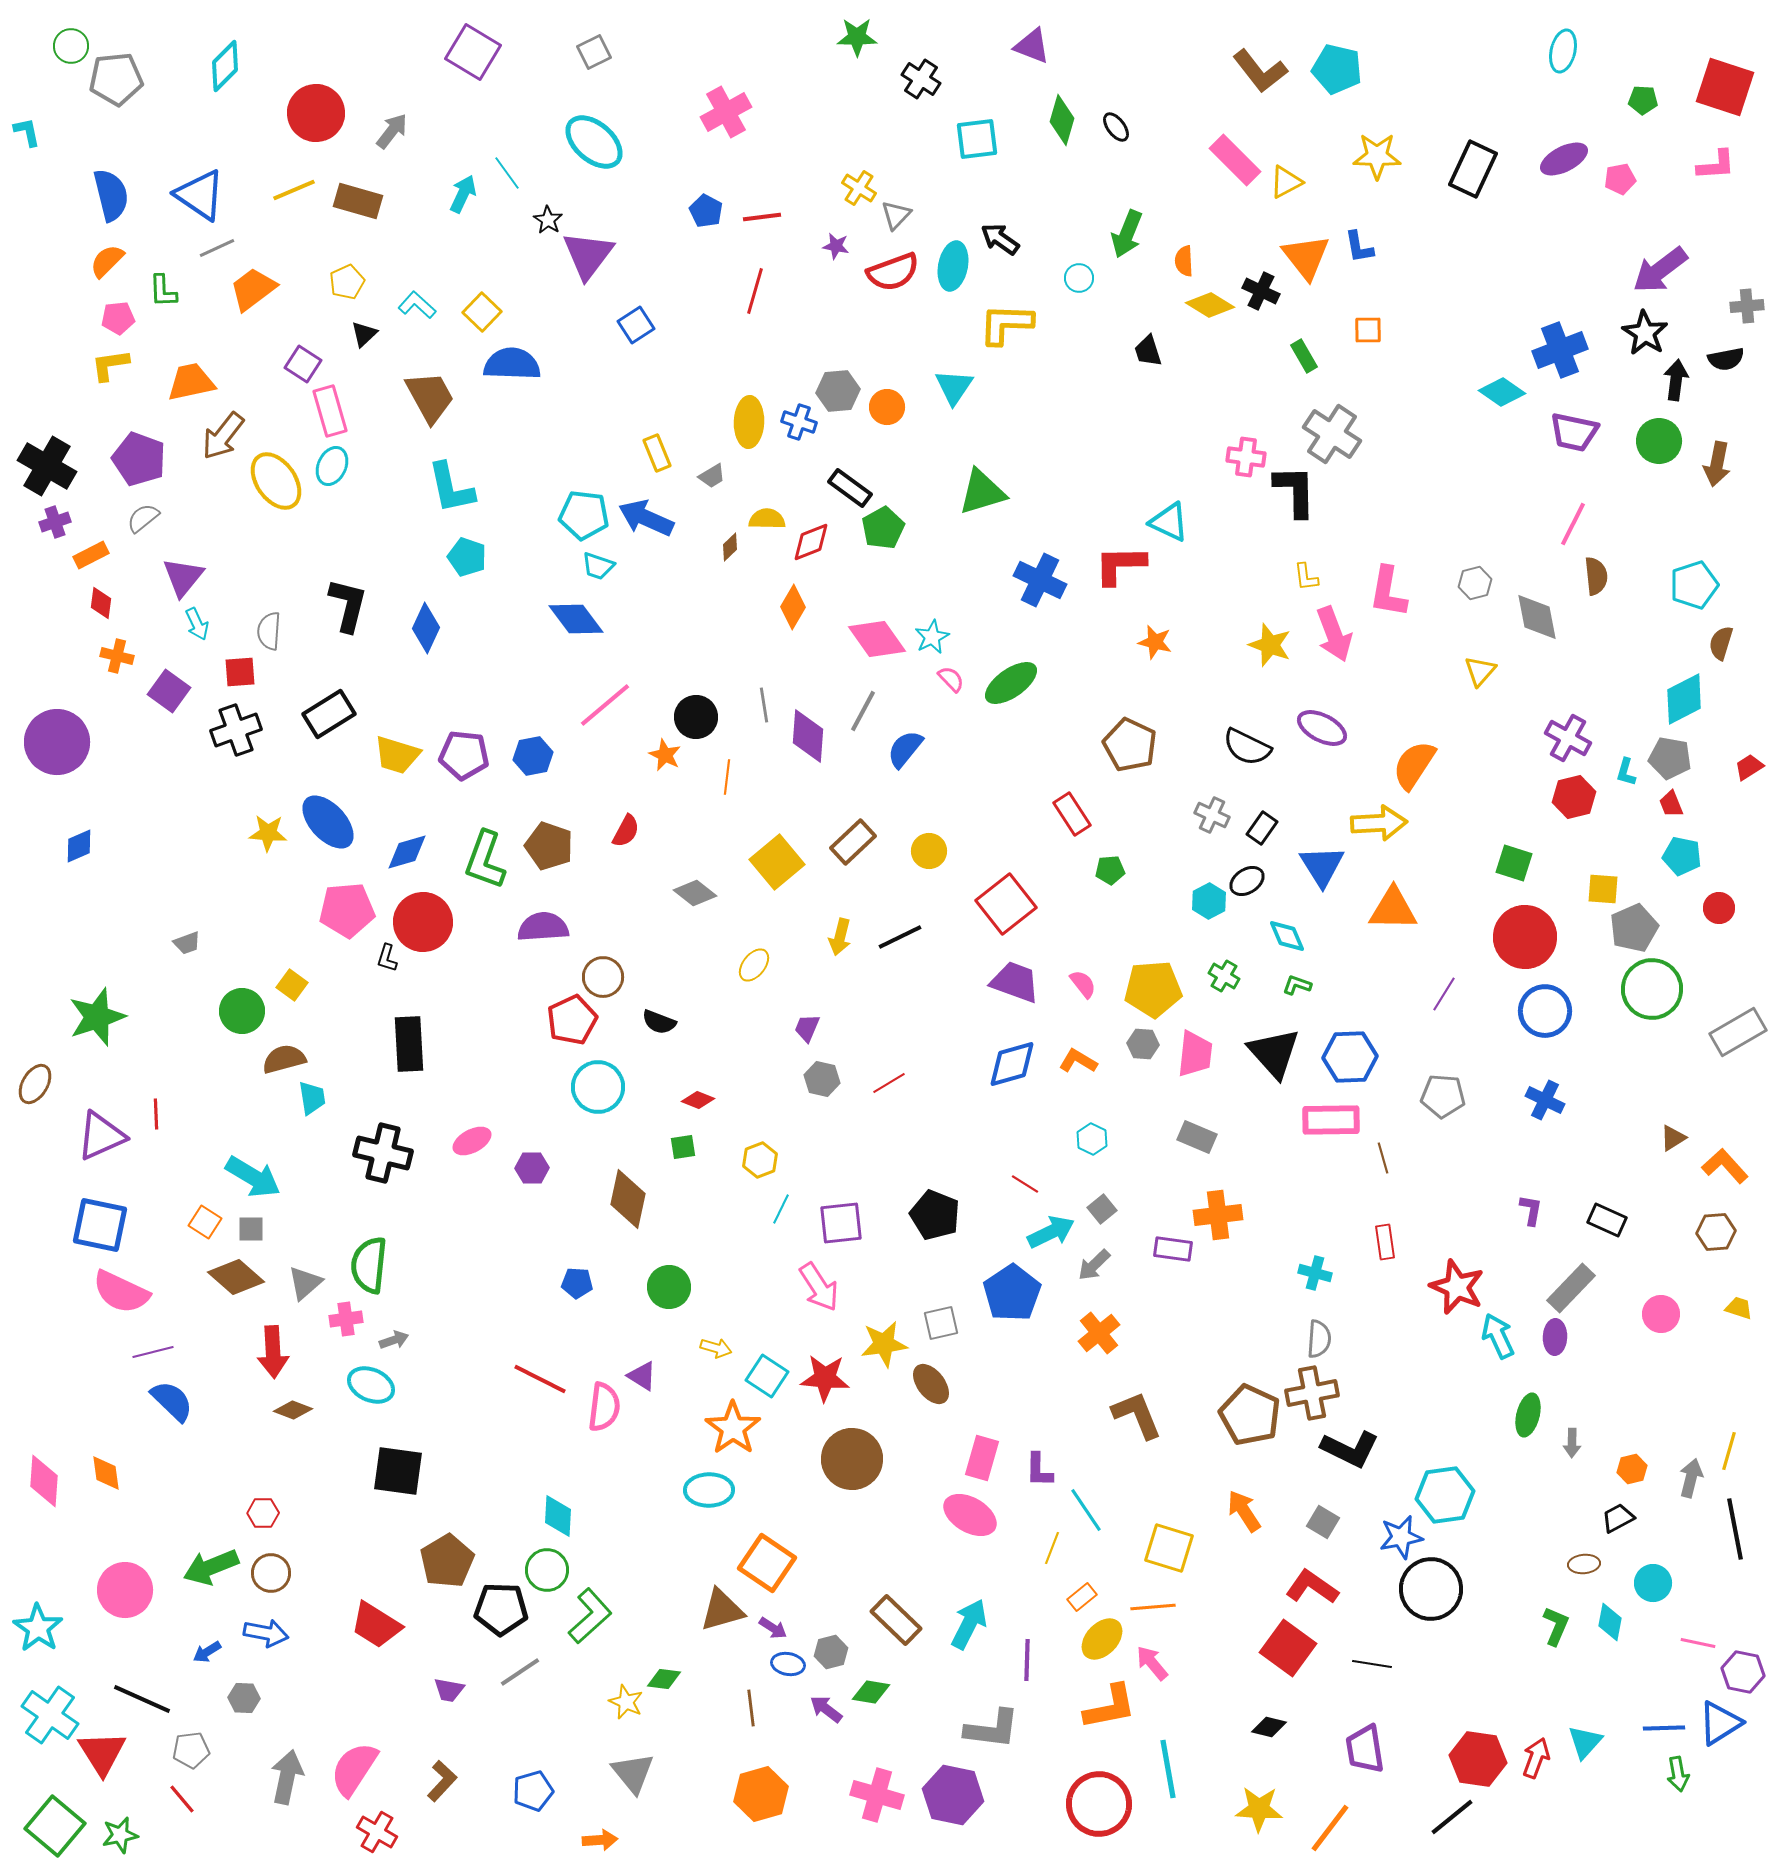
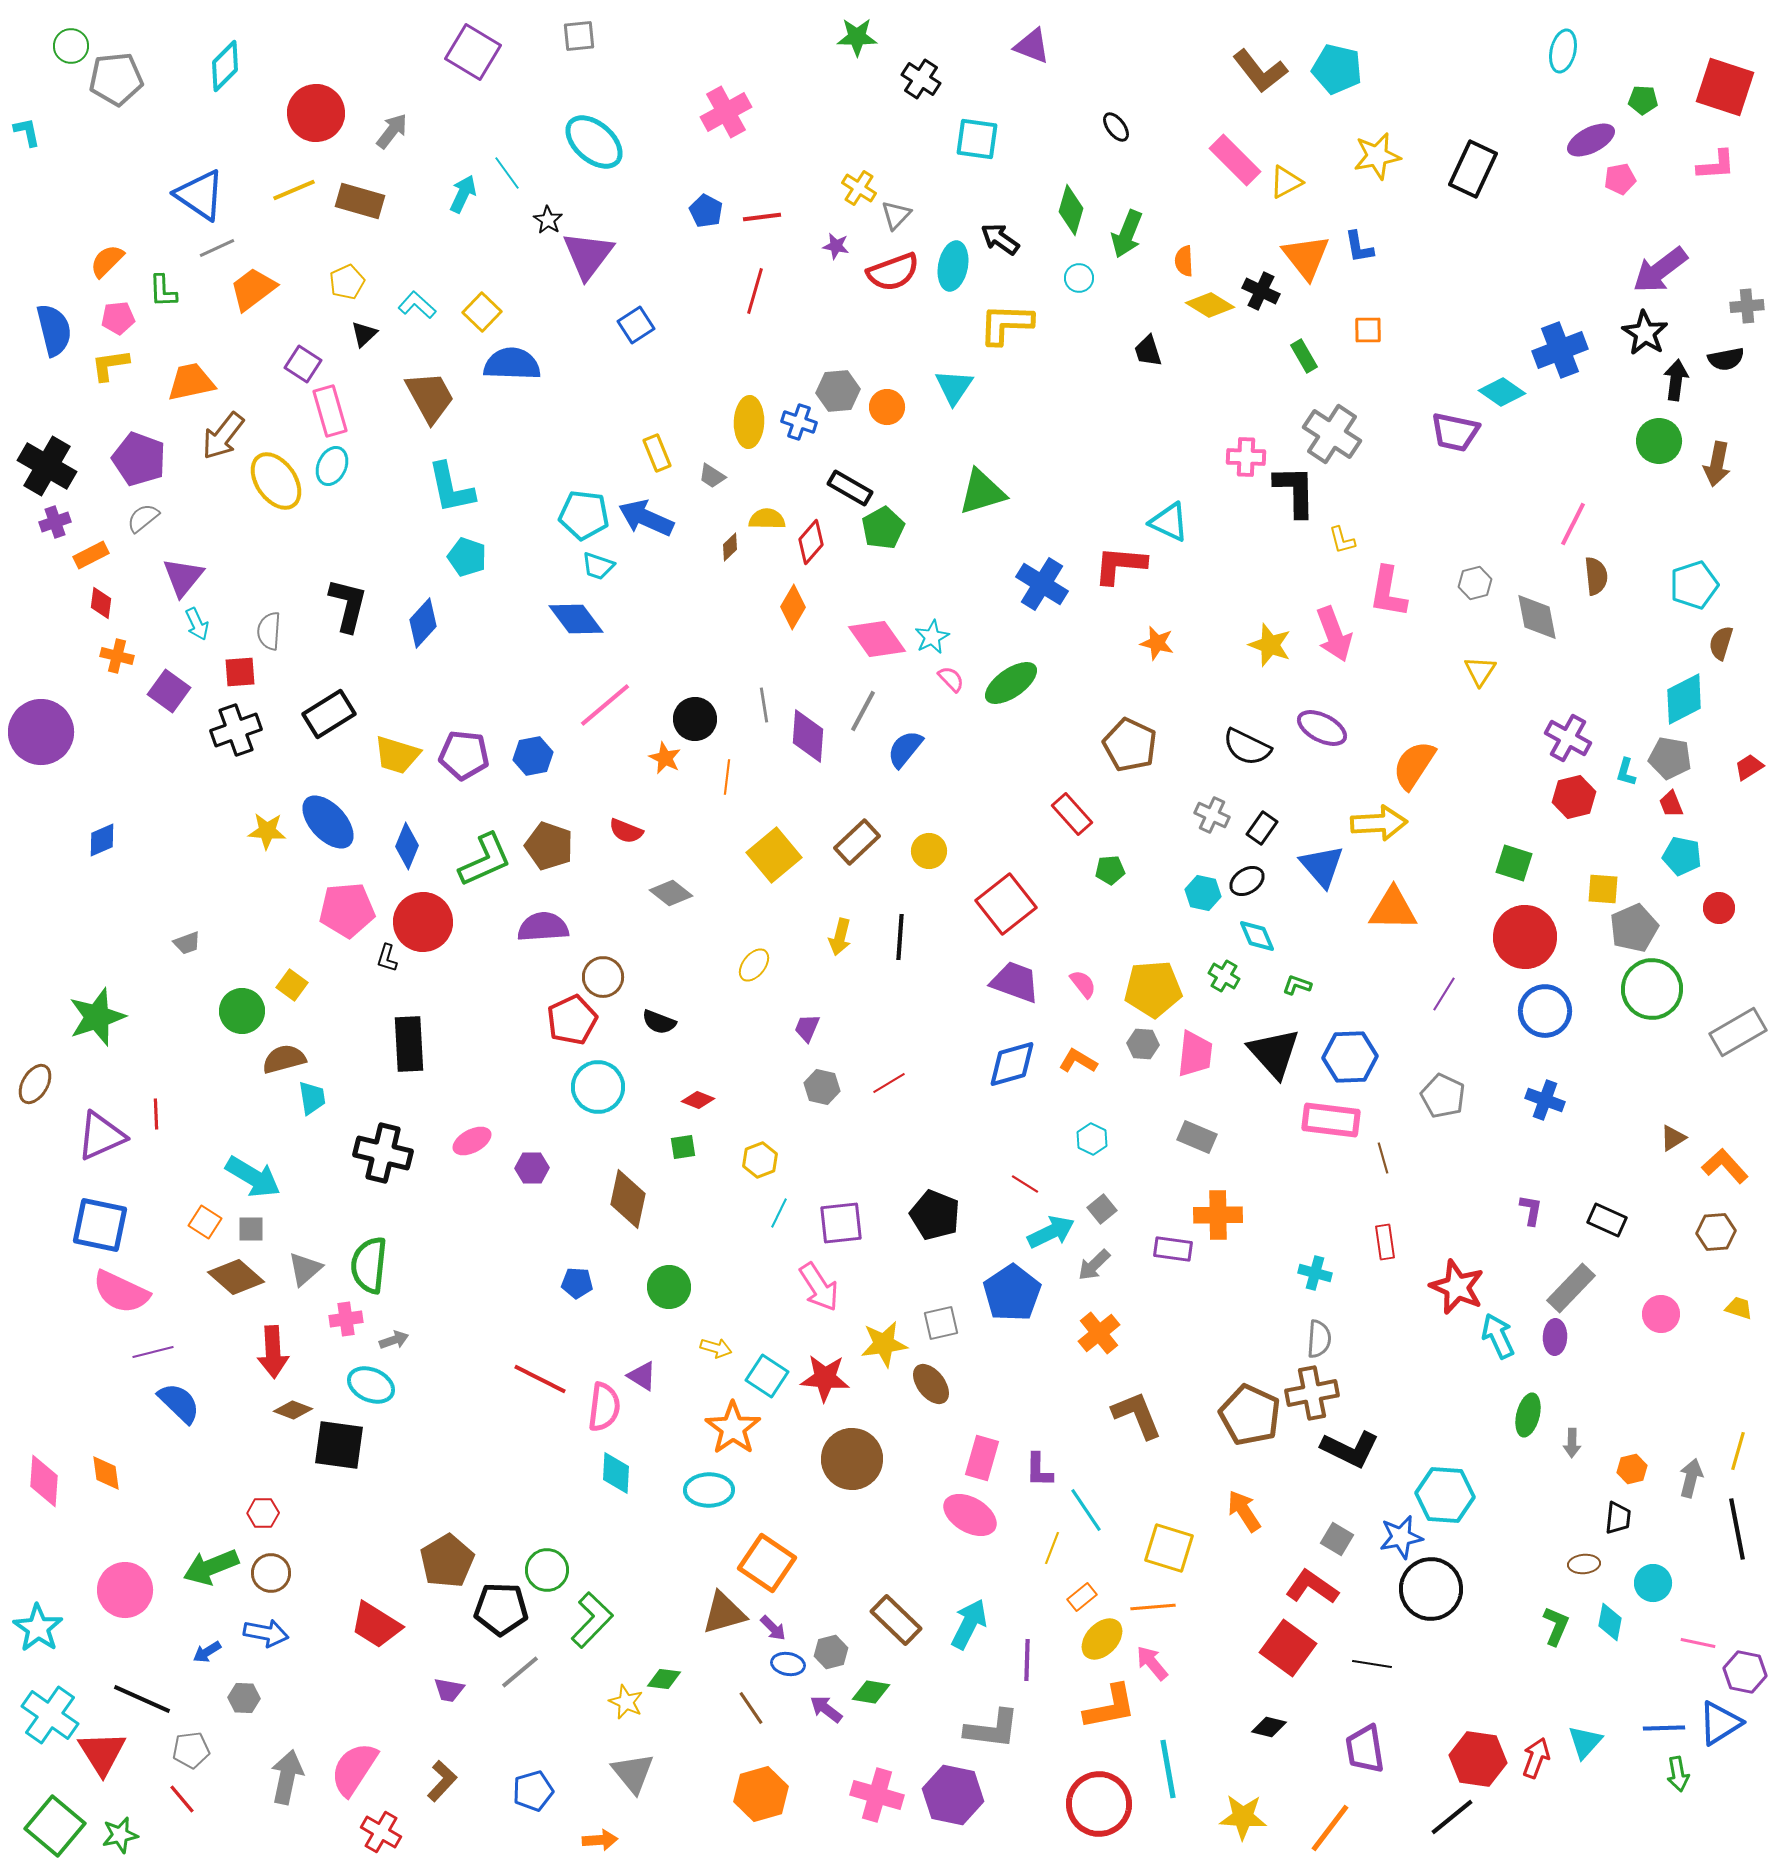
gray square at (594, 52): moved 15 px left, 16 px up; rotated 20 degrees clockwise
green diamond at (1062, 120): moved 9 px right, 90 px down
cyan square at (977, 139): rotated 15 degrees clockwise
yellow star at (1377, 156): rotated 12 degrees counterclockwise
purple ellipse at (1564, 159): moved 27 px right, 19 px up
blue semicircle at (111, 195): moved 57 px left, 135 px down
brown rectangle at (358, 201): moved 2 px right
purple trapezoid at (1574, 432): moved 119 px left
pink cross at (1246, 457): rotated 6 degrees counterclockwise
gray trapezoid at (712, 476): rotated 64 degrees clockwise
black rectangle at (850, 488): rotated 6 degrees counterclockwise
red diamond at (811, 542): rotated 27 degrees counterclockwise
red L-shape at (1120, 565): rotated 6 degrees clockwise
yellow L-shape at (1306, 577): moved 36 px right, 37 px up; rotated 8 degrees counterclockwise
blue cross at (1040, 580): moved 2 px right, 4 px down; rotated 6 degrees clockwise
blue diamond at (426, 628): moved 3 px left, 5 px up; rotated 18 degrees clockwise
orange star at (1155, 642): moved 2 px right, 1 px down
yellow triangle at (1480, 671): rotated 8 degrees counterclockwise
black circle at (696, 717): moved 1 px left, 2 px down
purple circle at (57, 742): moved 16 px left, 10 px up
orange star at (665, 755): moved 3 px down
red rectangle at (1072, 814): rotated 9 degrees counterclockwise
red semicircle at (626, 831): rotated 84 degrees clockwise
yellow star at (268, 833): moved 1 px left, 2 px up
brown rectangle at (853, 842): moved 4 px right
blue diamond at (79, 846): moved 23 px right, 6 px up
blue diamond at (407, 852): moved 6 px up; rotated 51 degrees counterclockwise
green L-shape at (485, 860): rotated 134 degrees counterclockwise
yellow square at (777, 862): moved 3 px left, 7 px up
blue triangle at (1322, 866): rotated 9 degrees counterclockwise
gray diamond at (695, 893): moved 24 px left
cyan hexagon at (1209, 901): moved 6 px left, 8 px up; rotated 20 degrees counterclockwise
cyan diamond at (1287, 936): moved 30 px left
black line at (900, 937): rotated 60 degrees counterclockwise
gray hexagon at (822, 1079): moved 8 px down
gray pentagon at (1443, 1096): rotated 21 degrees clockwise
blue cross at (1545, 1100): rotated 6 degrees counterclockwise
pink rectangle at (1331, 1120): rotated 8 degrees clockwise
cyan line at (781, 1209): moved 2 px left, 4 px down
orange cross at (1218, 1215): rotated 6 degrees clockwise
gray triangle at (305, 1283): moved 14 px up
blue semicircle at (172, 1401): moved 7 px right, 2 px down
yellow line at (1729, 1451): moved 9 px right
black square at (398, 1471): moved 59 px left, 26 px up
cyan hexagon at (1445, 1495): rotated 12 degrees clockwise
cyan diamond at (558, 1516): moved 58 px right, 43 px up
black trapezoid at (1618, 1518): rotated 124 degrees clockwise
gray square at (1323, 1522): moved 14 px right, 17 px down
black line at (1735, 1529): moved 2 px right
brown triangle at (722, 1610): moved 2 px right, 3 px down
green L-shape at (590, 1616): moved 2 px right, 4 px down; rotated 4 degrees counterclockwise
purple arrow at (773, 1628): rotated 12 degrees clockwise
gray line at (520, 1672): rotated 6 degrees counterclockwise
purple hexagon at (1743, 1672): moved 2 px right
brown line at (751, 1708): rotated 27 degrees counterclockwise
yellow star at (1259, 1809): moved 16 px left, 8 px down
red cross at (377, 1832): moved 4 px right
